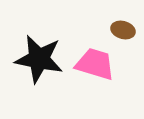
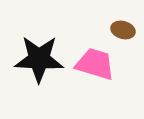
black star: rotated 9 degrees counterclockwise
